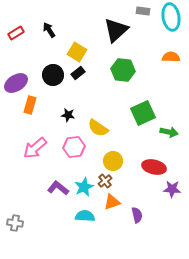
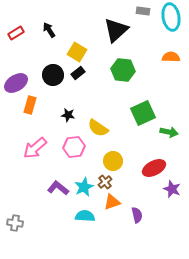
red ellipse: moved 1 px down; rotated 40 degrees counterclockwise
brown cross: moved 1 px down
purple star: rotated 18 degrees clockwise
